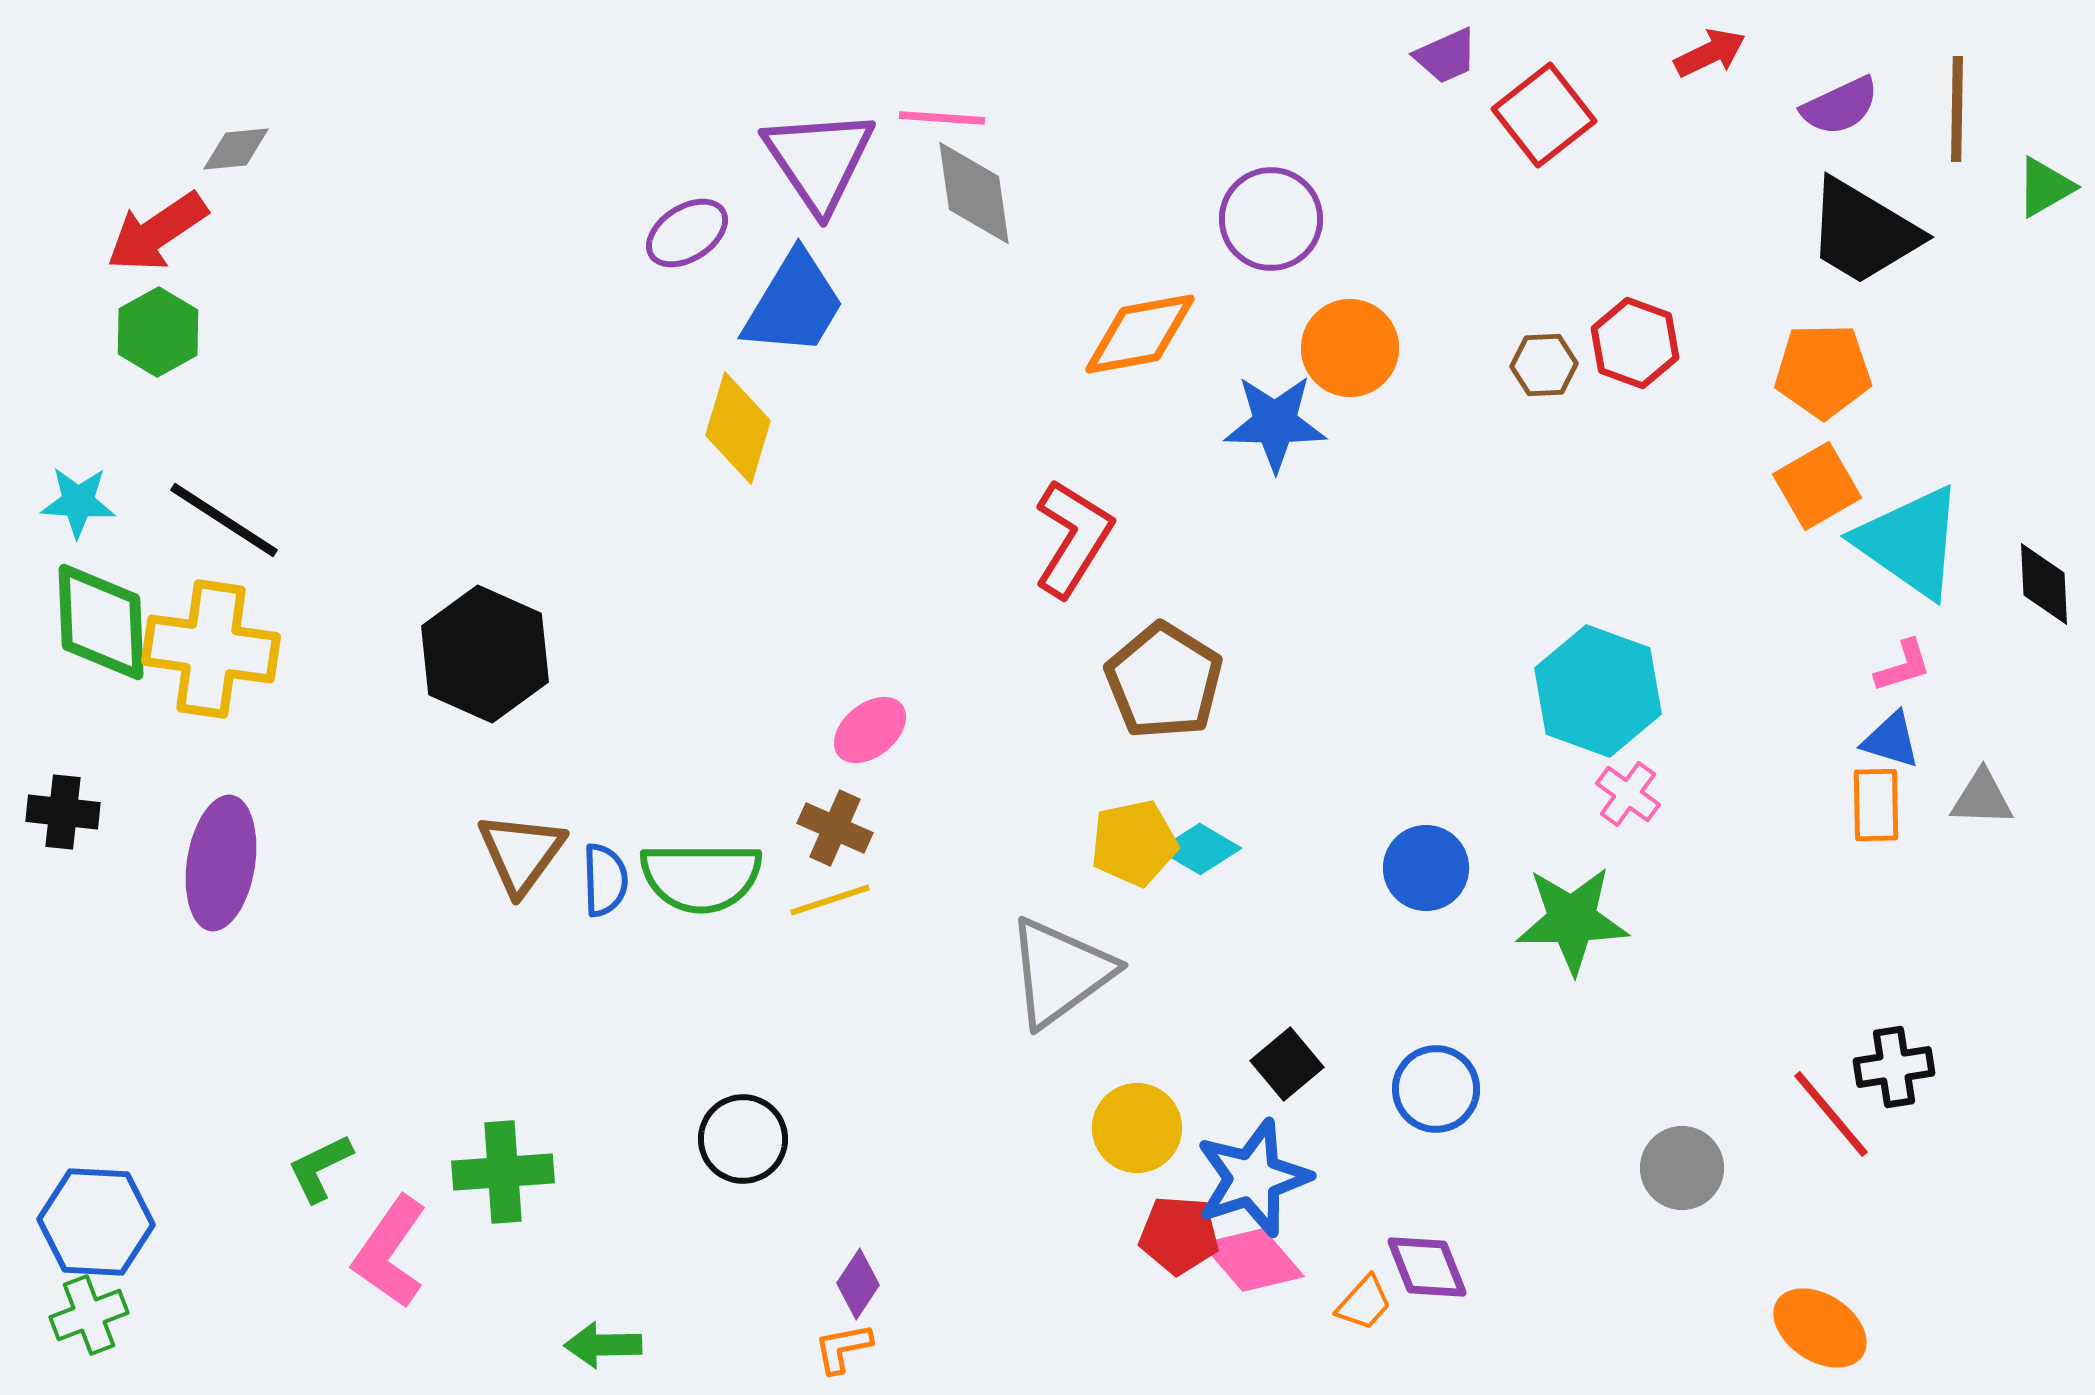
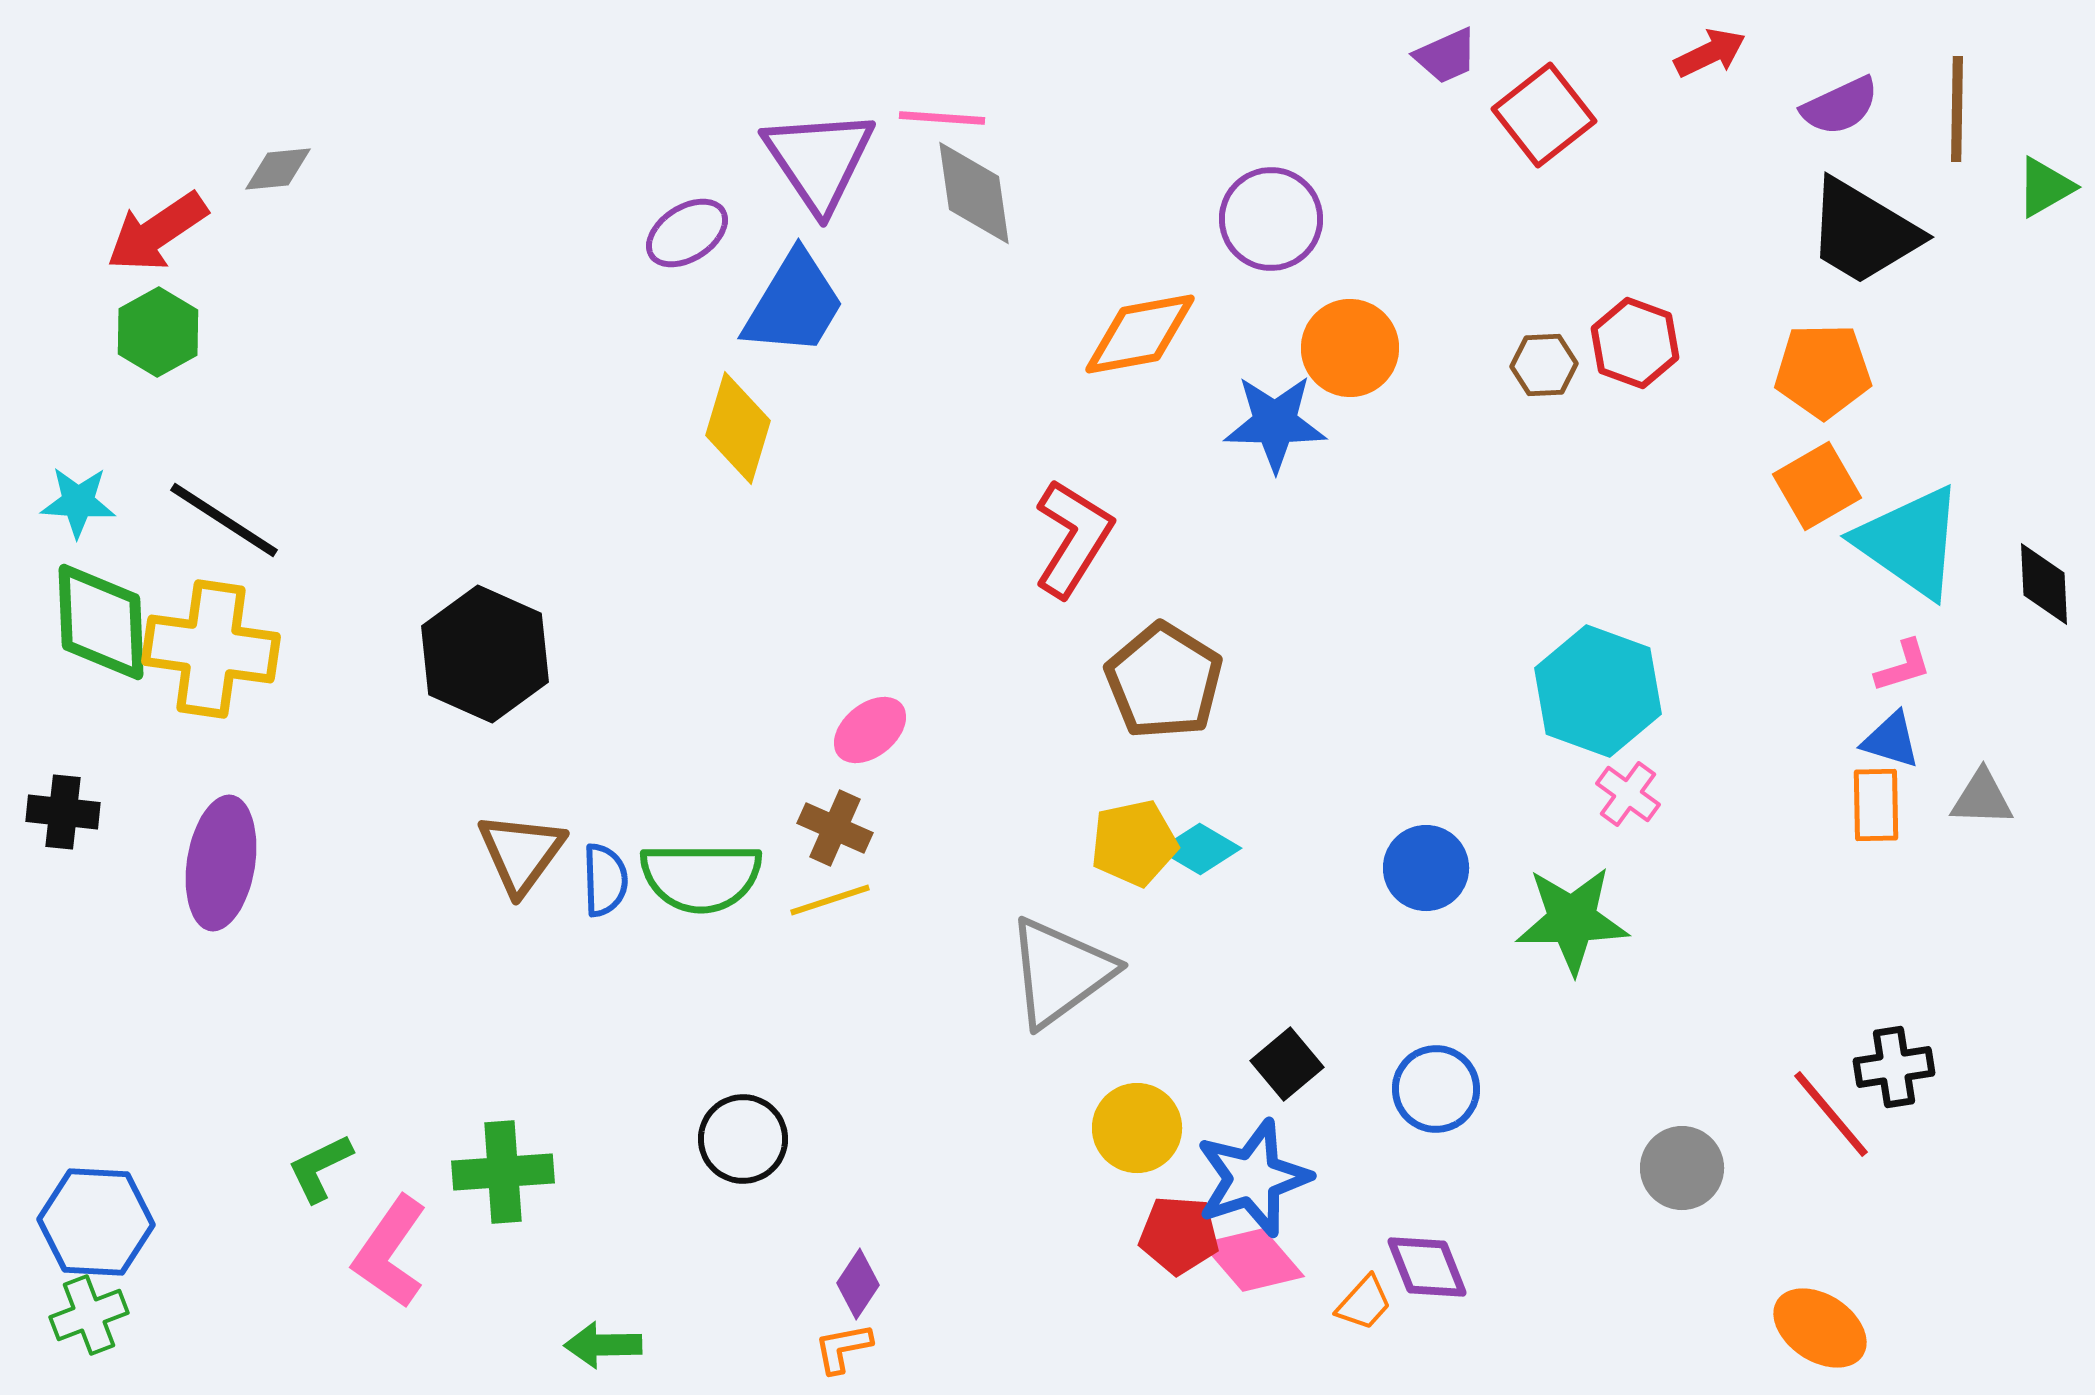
gray diamond at (236, 149): moved 42 px right, 20 px down
